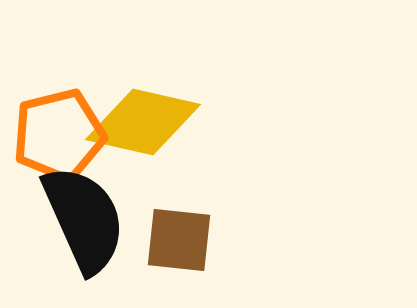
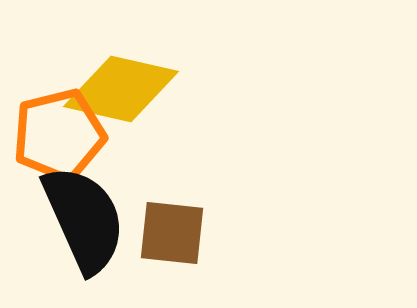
yellow diamond: moved 22 px left, 33 px up
brown square: moved 7 px left, 7 px up
